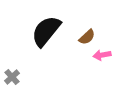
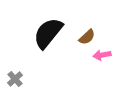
black semicircle: moved 2 px right, 2 px down
gray cross: moved 3 px right, 2 px down
